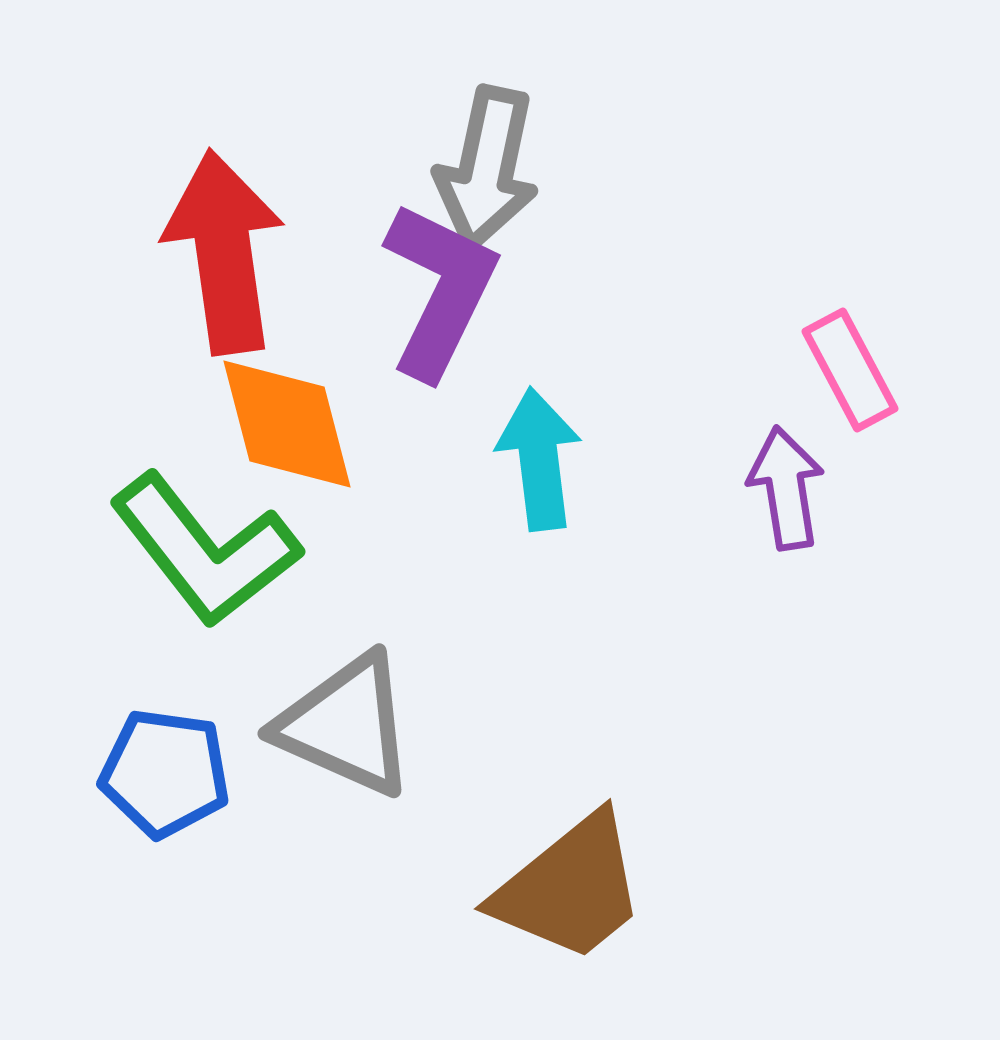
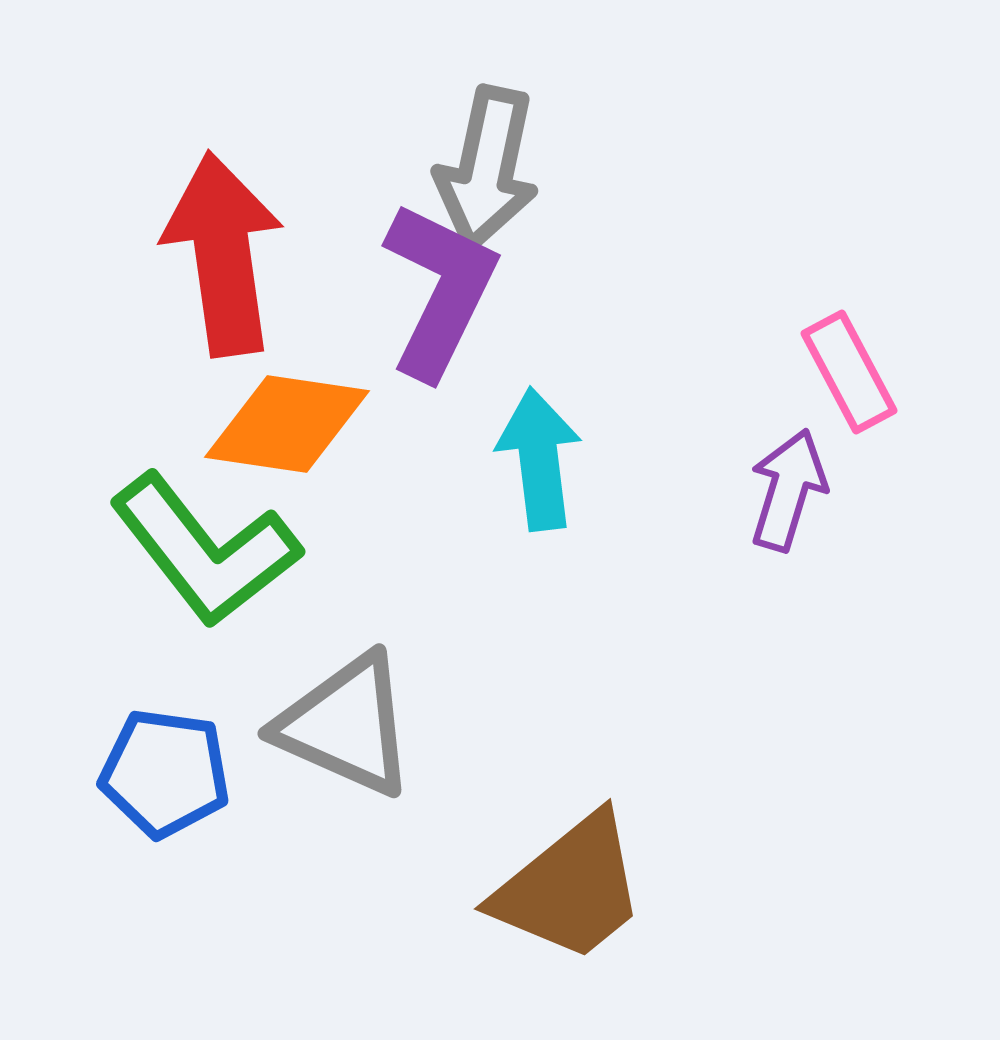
red arrow: moved 1 px left, 2 px down
pink rectangle: moved 1 px left, 2 px down
orange diamond: rotated 67 degrees counterclockwise
purple arrow: moved 2 px right, 2 px down; rotated 26 degrees clockwise
